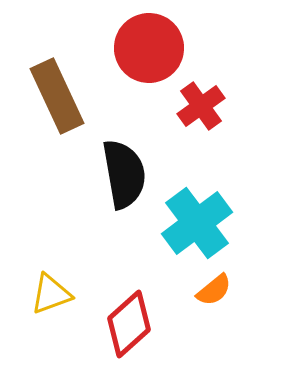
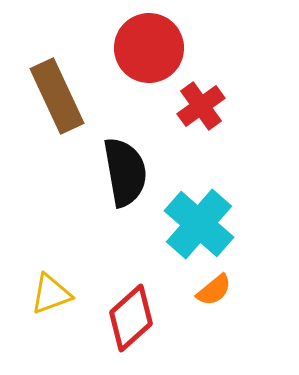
black semicircle: moved 1 px right, 2 px up
cyan cross: moved 2 px right, 1 px down; rotated 12 degrees counterclockwise
red diamond: moved 2 px right, 6 px up
